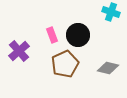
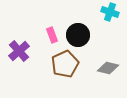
cyan cross: moved 1 px left
